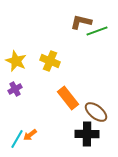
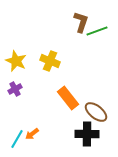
brown L-shape: rotated 95 degrees clockwise
orange arrow: moved 2 px right, 1 px up
